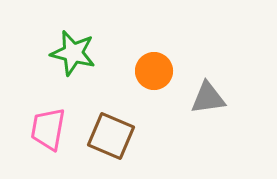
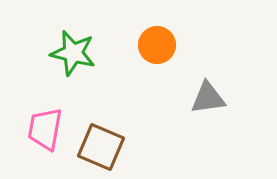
orange circle: moved 3 px right, 26 px up
pink trapezoid: moved 3 px left
brown square: moved 10 px left, 11 px down
